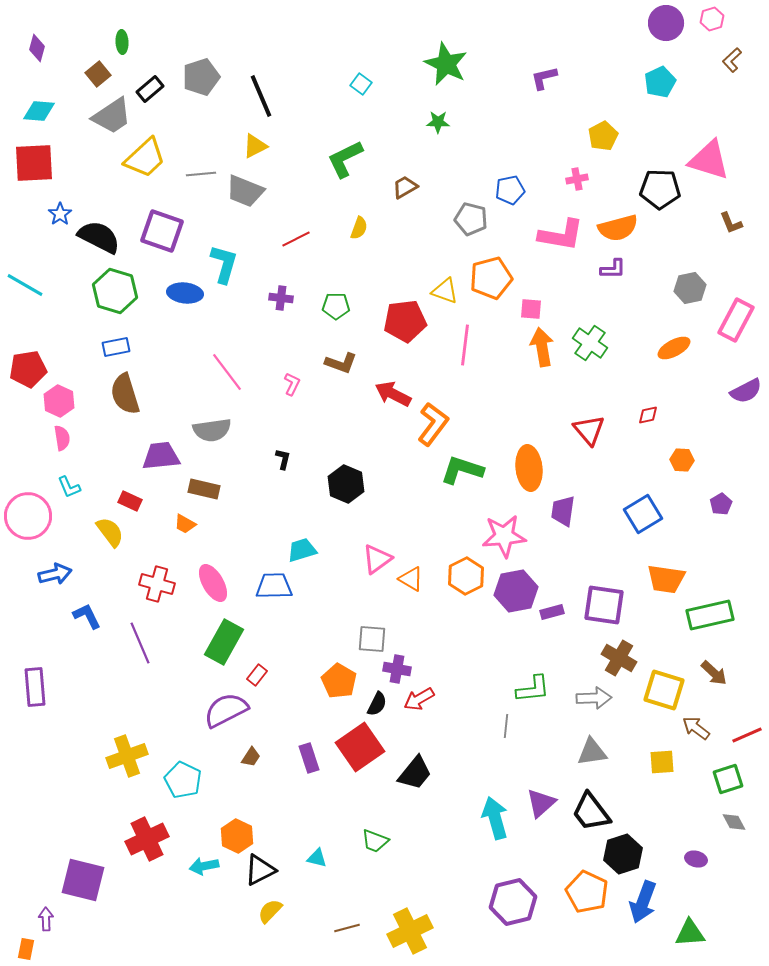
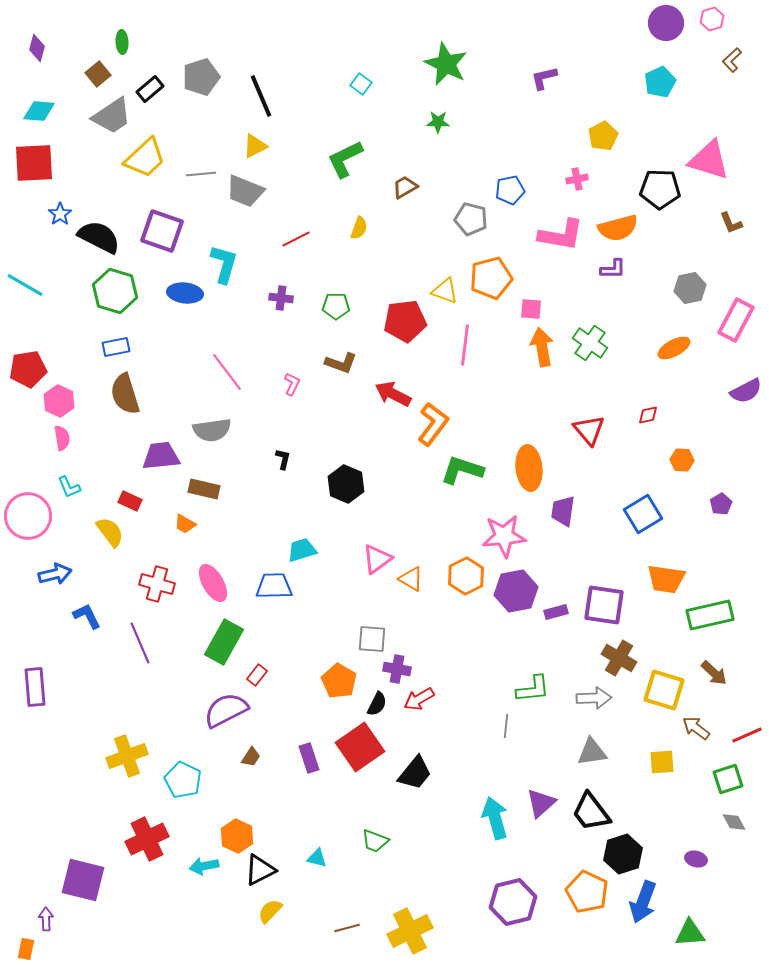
purple rectangle at (552, 612): moved 4 px right
